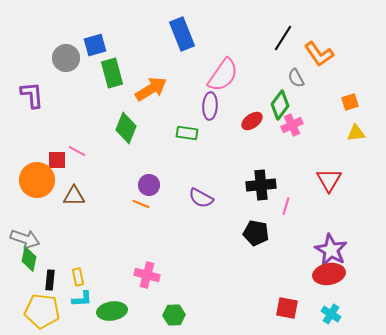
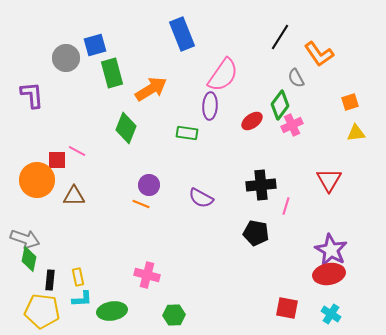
black line at (283, 38): moved 3 px left, 1 px up
